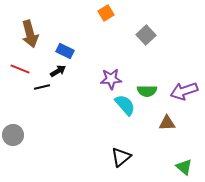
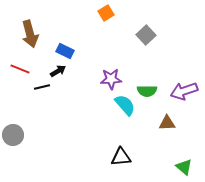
black triangle: rotated 35 degrees clockwise
